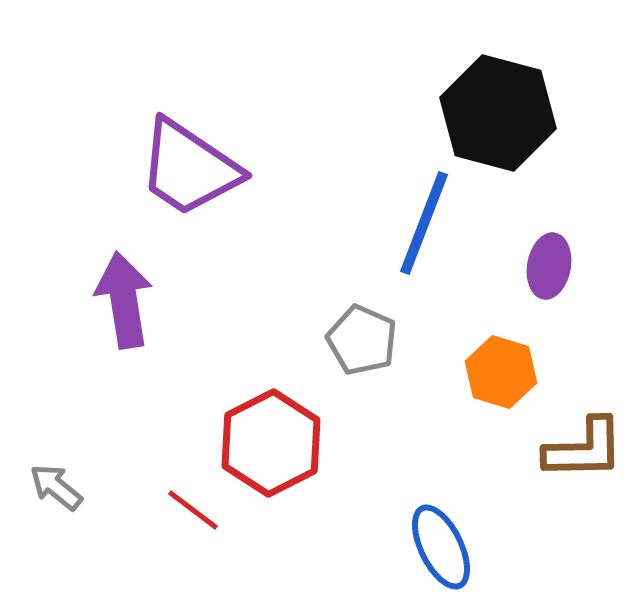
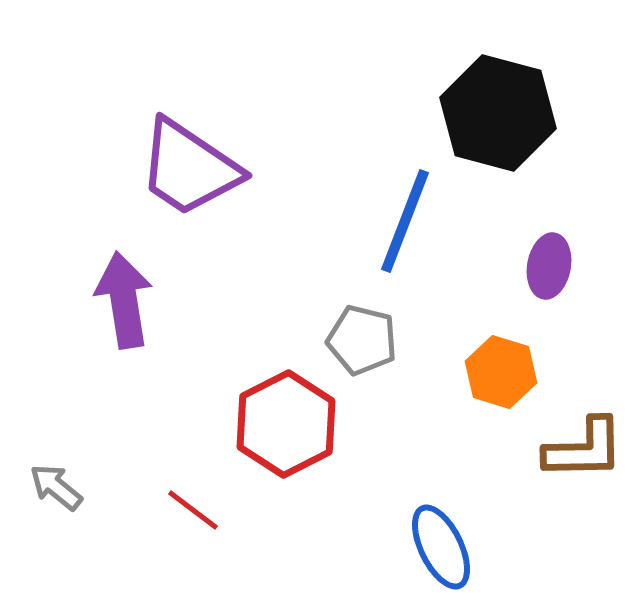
blue line: moved 19 px left, 2 px up
gray pentagon: rotated 10 degrees counterclockwise
red hexagon: moved 15 px right, 19 px up
